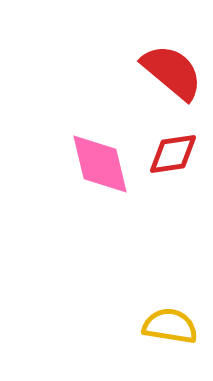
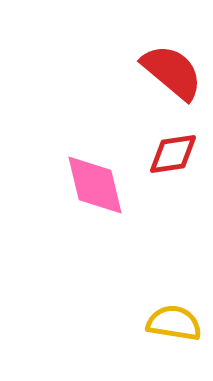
pink diamond: moved 5 px left, 21 px down
yellow semicircle: moved 4 px right, 3 px up
